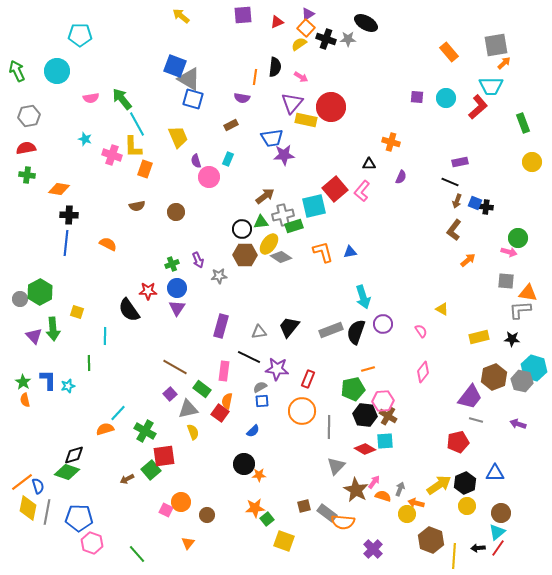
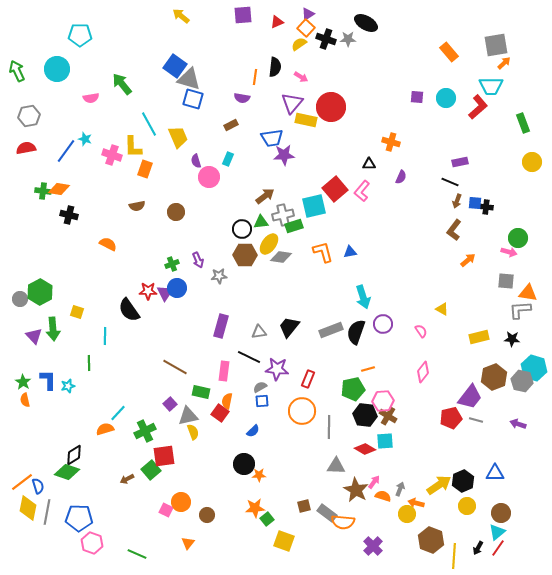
blue square at (175, 66): rotated 15 degrees clockwise
cyan circle at (57, 71): moved 2 px up
gray triangle at (189, 79): rotated 15 degrees counterclockwise
green arrow at (122, 99): moved 15 px up
cyan line at (137, 124): moved 12 px right
green cross at (27, 175): moved 16 px right, 16 px down
blue square at (475, 203): rotated 16 degrees counterclockwise
black cross at (69, 215): rotated 12 degrees clockwise
blue line at (66, 243): moved 92 px up; rotated 30 degrees clockwise
gray diamond at (281, 257): rotated 25 degrees counterclockwise
purple triangle at (177, 308): moved 12 px left, 15 px up
green rectangle at (202, 389): moved 1 px left, 3 px down; rotated 24 degrees counterclockwise
purple square at (170, 394): moved 10 px down
gray triangle at (188, 409): moved 7 px down
green cross at (145, 431): rotated 35 degrees clockwise
red pentagon at (458, 442): moved 7 px left, 24 px up
black diamond at (74, 455): rotated 15 degrees counterclockwise
gray triangle at (336, 466): rotated 48 degrees clockwise
black hexagon at (465, 483): moved 2 px left, 2 px up
black arrow at (478, 548): rotated 56 degrees counterclockwise
purple cross at (373, 549): moved 3 px up
green line at (137, 554): rotated 24 degrees counterclockwise
